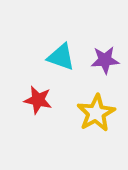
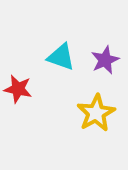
purple star: rotated 20 degrees counterclockwise
red star: moved 20 px left, 11 px up
